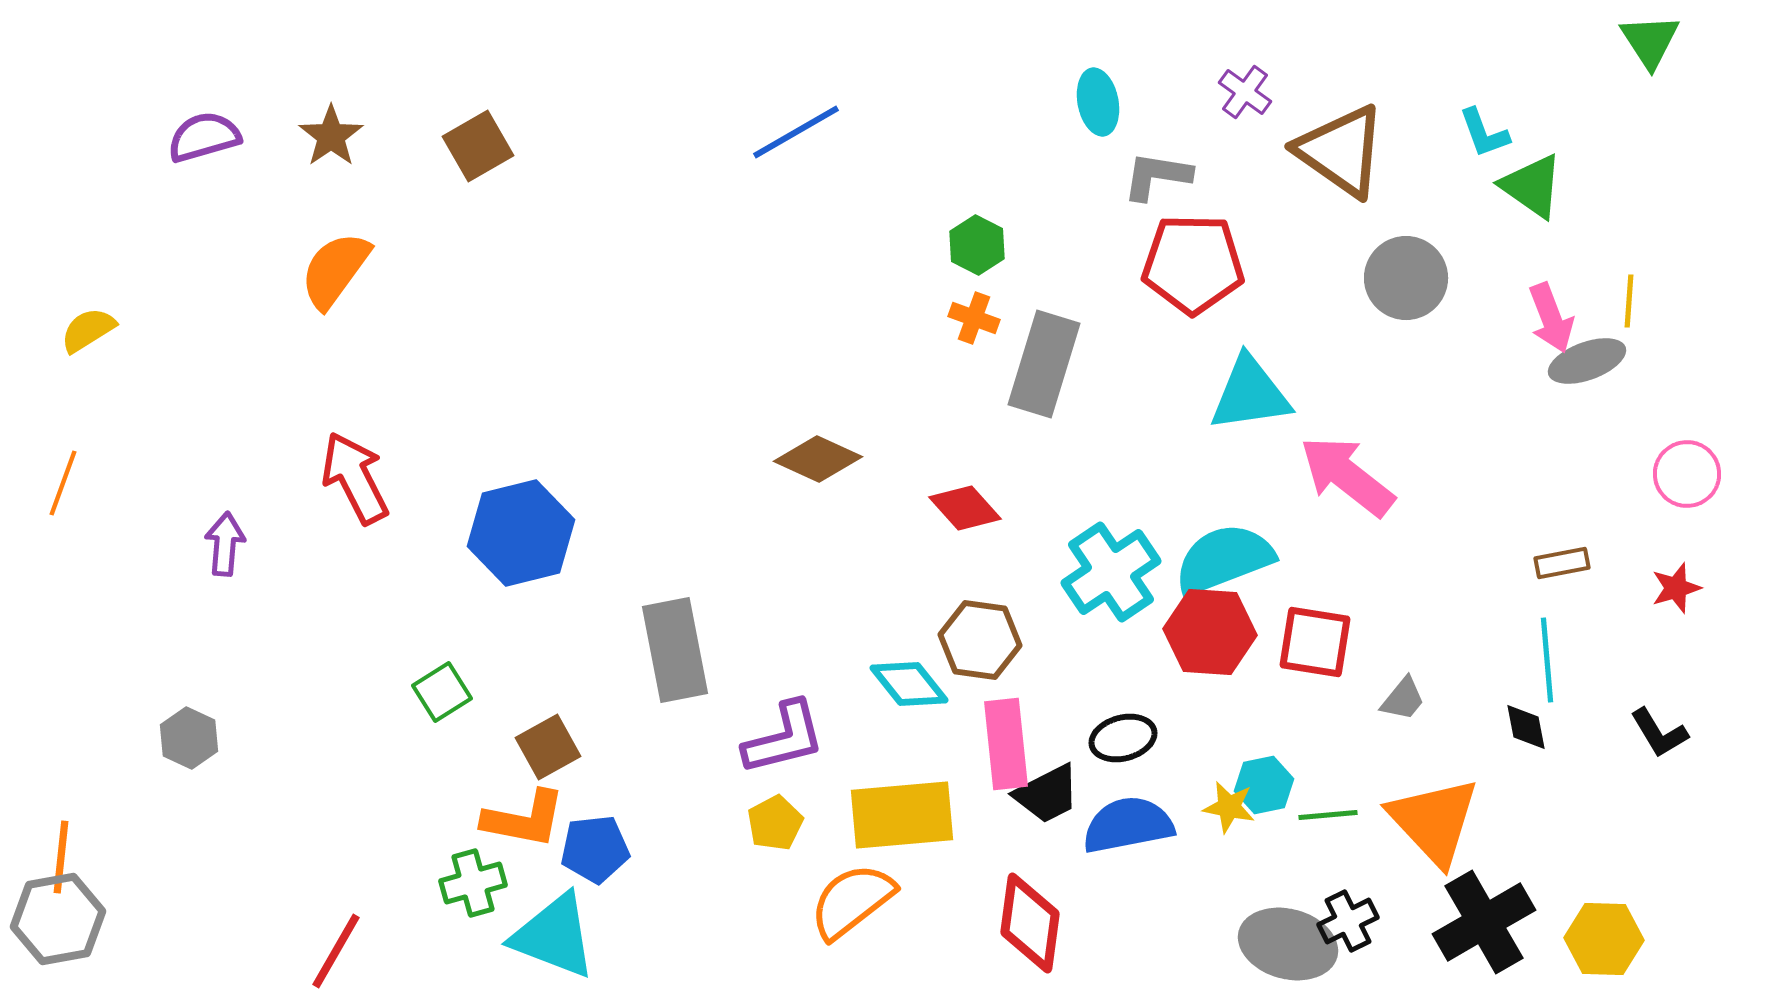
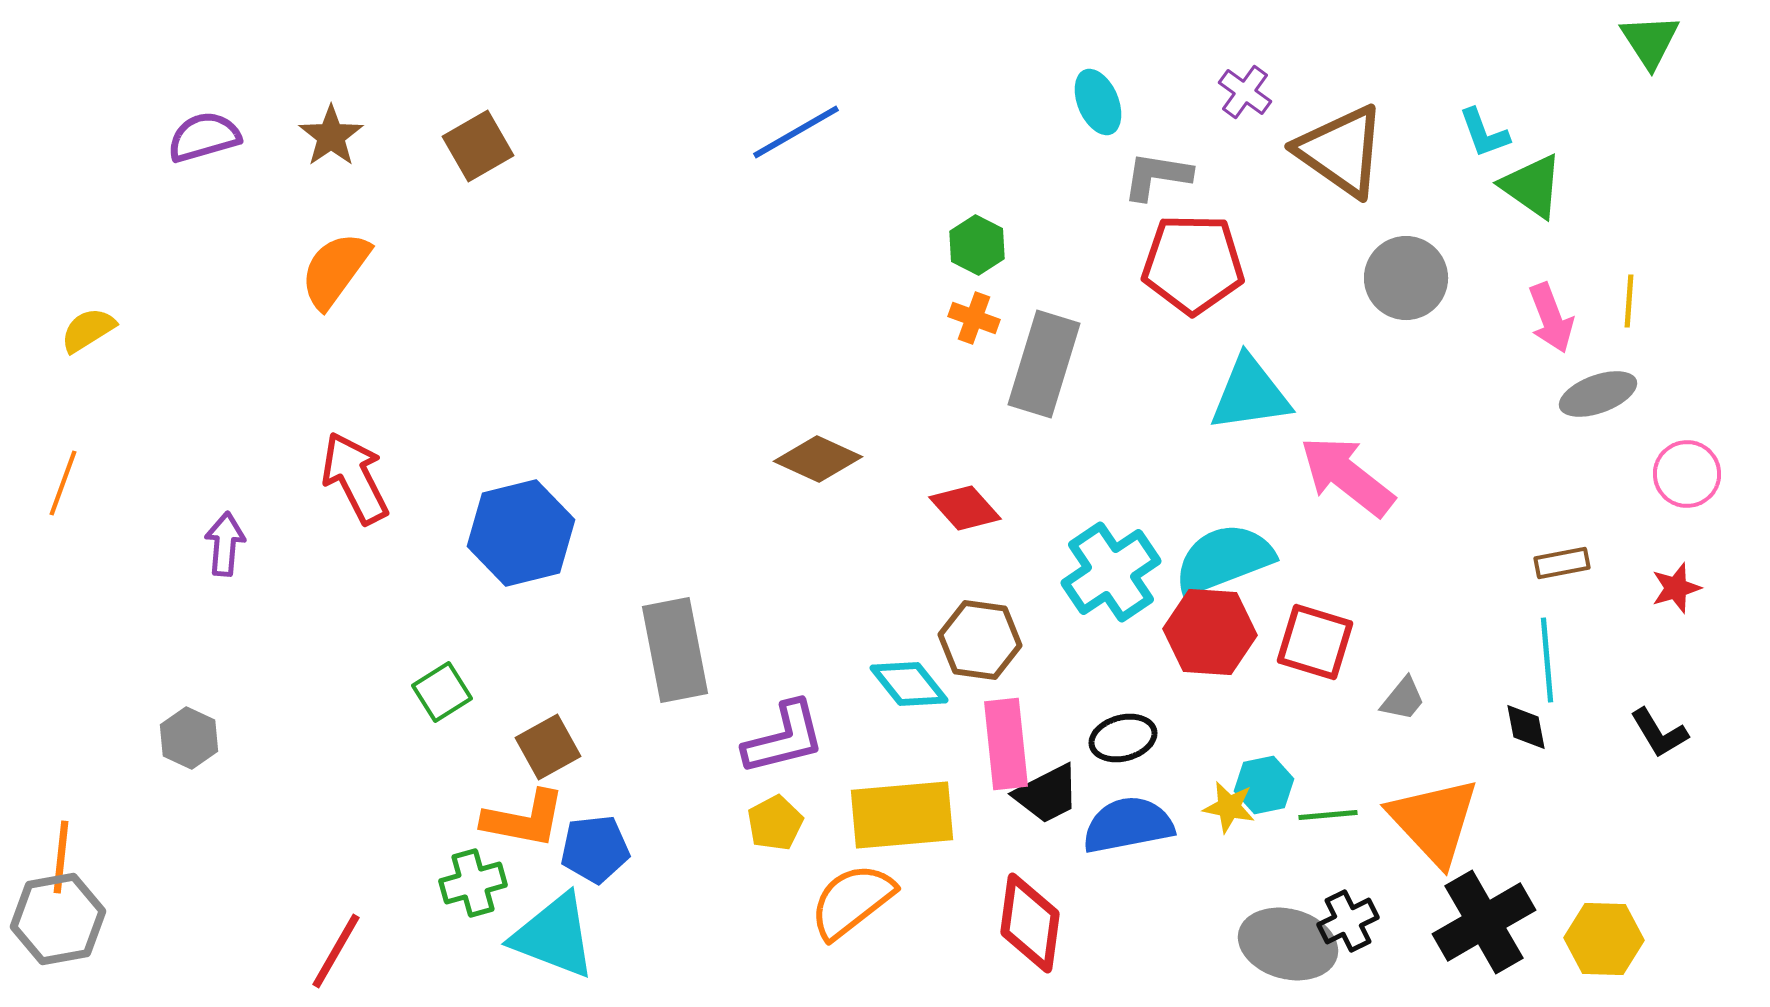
cyan ellipse at (1098, 102): rotated 12 degrees counterclockwise
gray ellipse at (1587, 361): moved 11 px right, 33 px down
red square at (1315, 642): rotated 8 degrees clockwise
